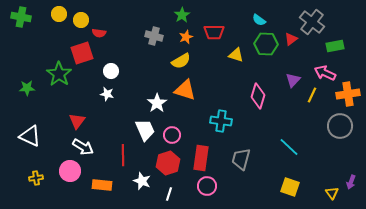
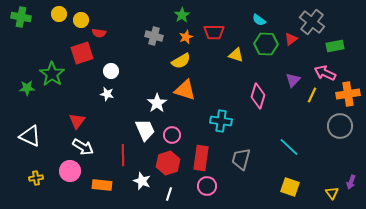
green star at (59, 74): moved 7 px left
